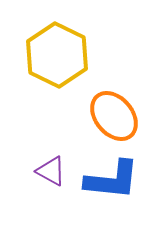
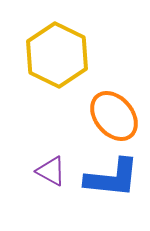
blue L-shape: moved 2 px up
